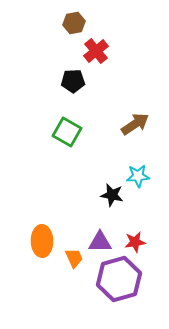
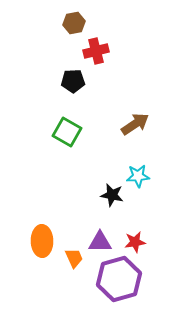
red cross: rotated 25 degrees clockwise
